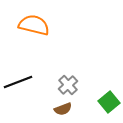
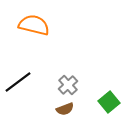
black line: rotated 16 degrees counterclockwise
brown semicircle: moved 2 px right
